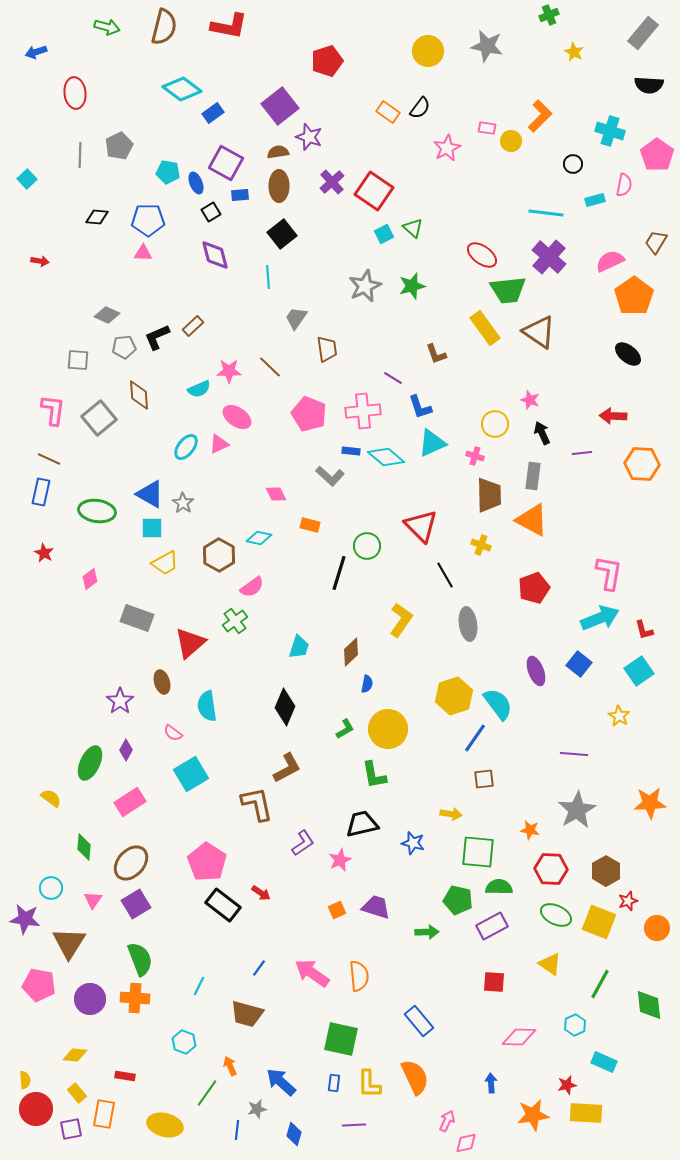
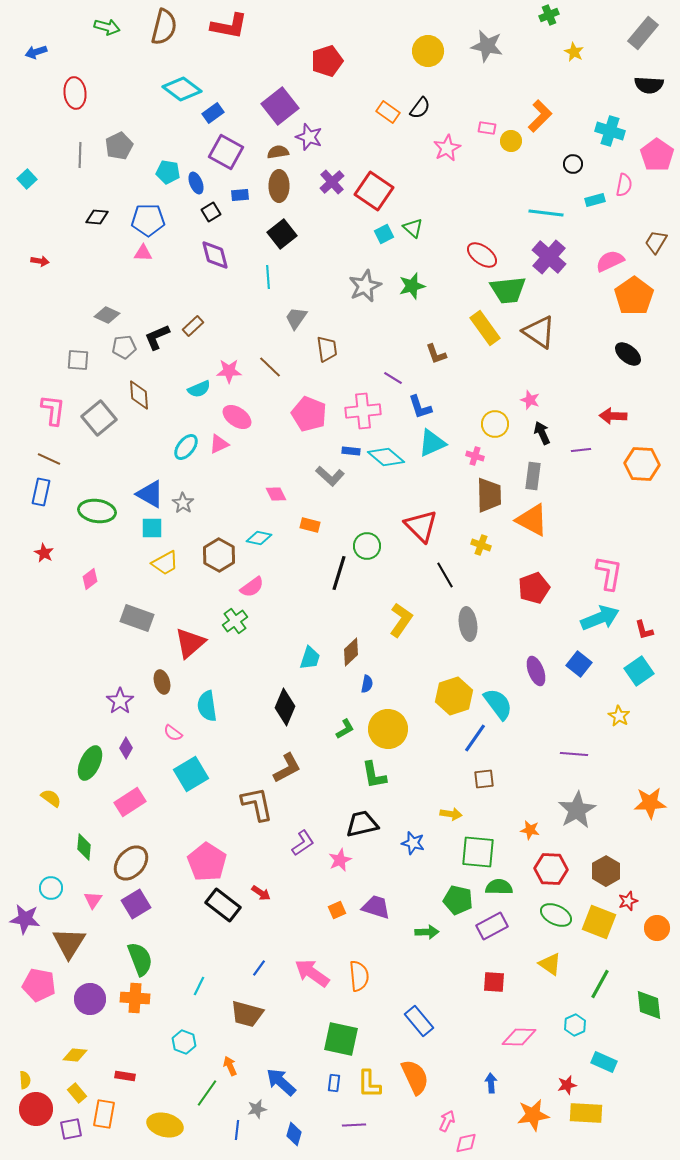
purple square at (226, 163): moved 11 px up
purple line at (582, 453): moved 1 px left, 3 px up
cyan trapezoid at (299, 647): moved 11 px right, 11 px down
purple diamond at (126, 750): moved 2 px up
